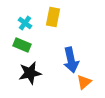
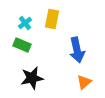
yellow rectangle: moved 1 px left, 2 px down
cyan cross: rotated 16 degrees clockwise
blue arrow: moved 6 px right, 10 px up
black star: moved 2 px right, 5 px down
